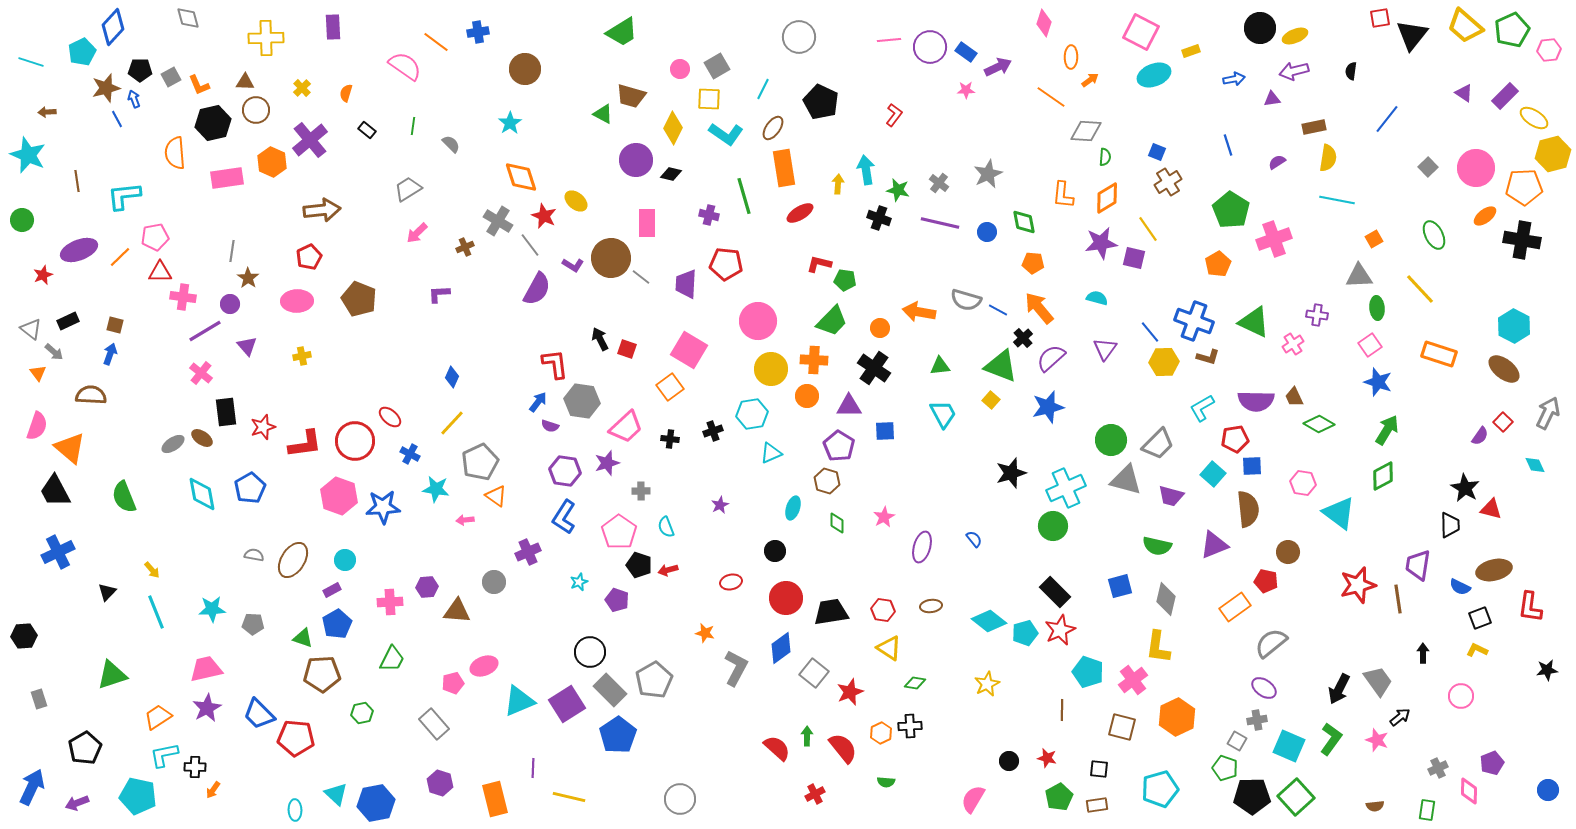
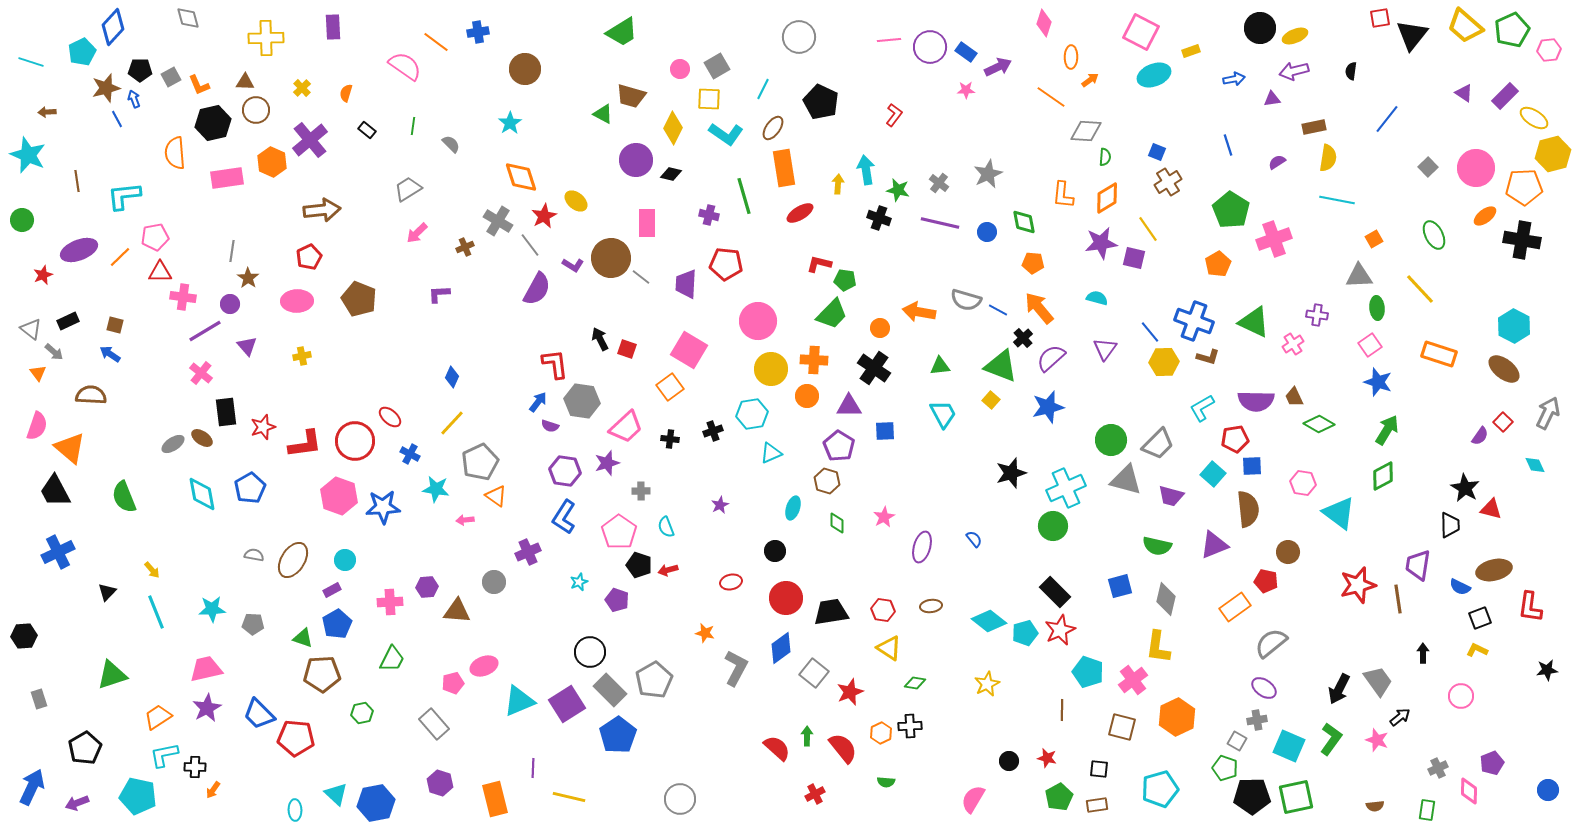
red star at (544, 216): rotated 20 degrees clockwise
green trapezoid at (832, 321): moved 7 px up
blue arrow at (110, 354): rotated 75 degrees counterclockwise
green square at (1296, 797): rotated 30 degrees clockwise
